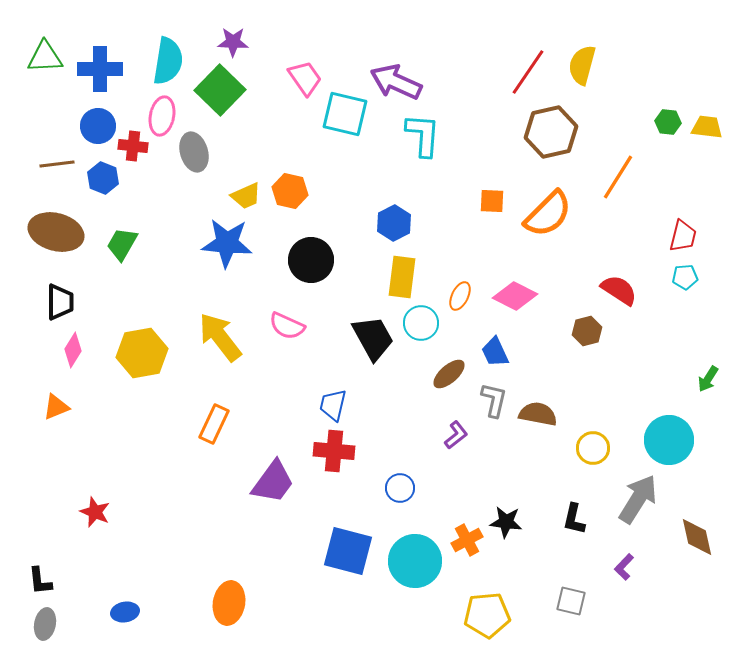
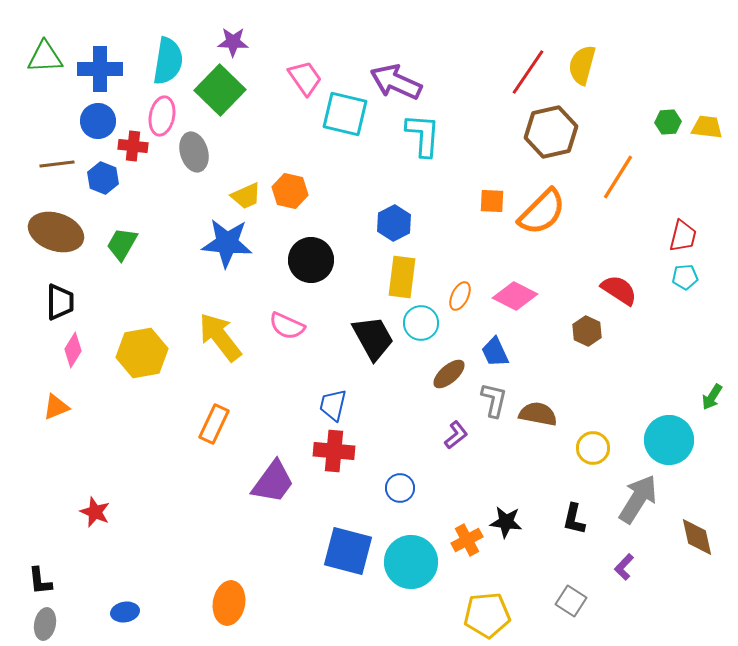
green hexagon at (668, 122): rotated 10 degrees counterclockwise
blue circle at (98, 126): moved 5 px up
orange semicircle at (548, 214): moved 6 px left, 2 px up
brown ellipse at (56, 232): rotated 4 degrees clockwise
brown hexagon at (587, 331): rotated 20 degrees counterclockwise
green arrow at (708, 379): moved 4 px right, 18 px down
cyan circle at (415, 561): moved 4 px left, 1 px down
gray square at (571, 601): rotated 20 degrees clockwise
